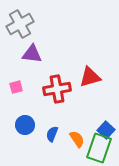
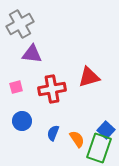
red triangle: moved 1 px left
red cross: moved 5 px left
blue circle: moved 3 px left, 4 px up
blue semicircle: moved 1 px right, 1 px up
